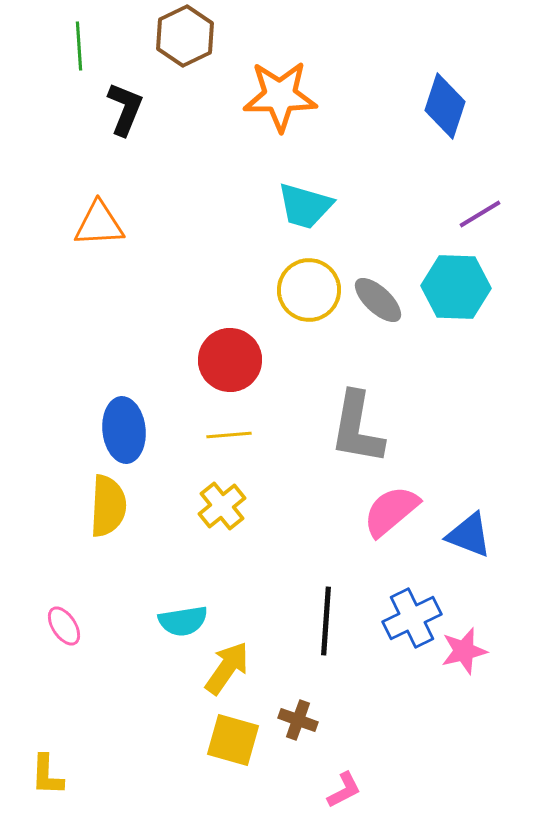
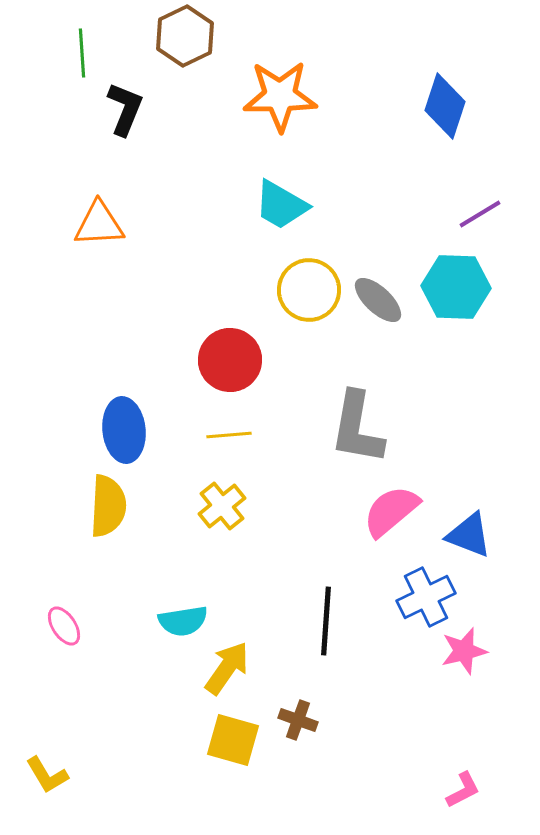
green line: moved 3 px right, 7 px down
cyan trapezoid: moved 24 px left, 1 px up; rotated 14 degrees clockwise
blue cross: moved 14 px right, 21 px up
yellow L-shape: rotated 33 degrees counterclockwise
pink L-shape: moved 119 px right
